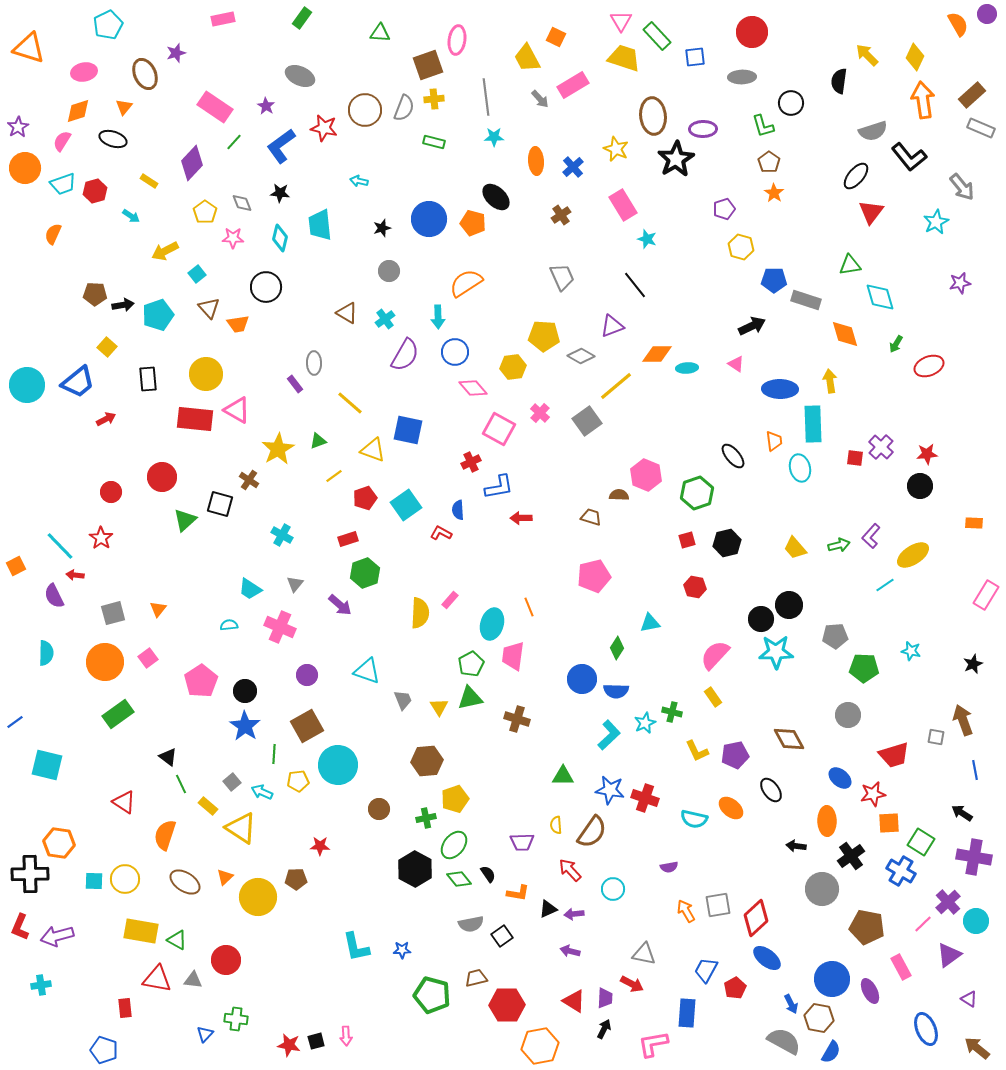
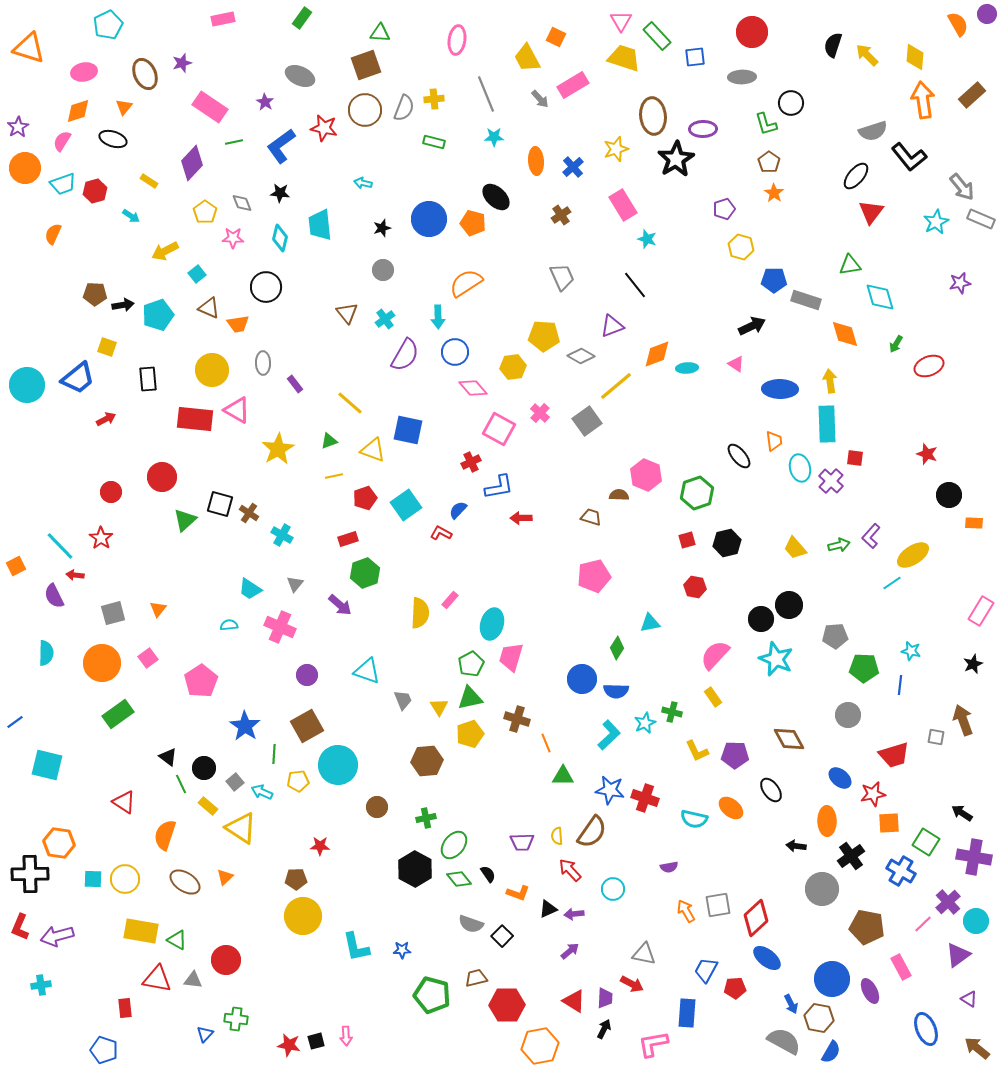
purple star at (176, 53): moved 6 px right, 10 px down
yellow diamond at (915, 57): rotated 20 degrees counterclockwise
brown square at (428, 65): moved 62 px left
black semicircle at (839, 81): moved 6 px left, 36 px up; rotated 10 degrees clockwise
gray line at (486, 97): moved 3 px up; rotated 15 degrees counterclockwise
purple star at (266, 106): moved 1 px left, 4 px up
pink rectangle at (215, 107): moved 5 px left
green L-shape at (763, 126): moved 3 px right, 2 px up
gray rectangle at (981, 128): moved 91 px down
green line at (234, 142): rotated 36 degrees clockwise
yellow star at (616, 149): rotated 30 degrees clockwise
cyan arrow at (359, 181): moved 4 px right, 2 px down
gray circle at (389, 271): moved 6 px left, 1 px up
brown triangle at (209, 308): rotated 25 degrees counterclockwise
brown triangle at (347, 313): rotated 20 degrees clockwise
yellow square at (107, 347): rotated 24 degrees counterclockwise
orange diamond at (657, 354): rotated 20 degrees counterclockwise
gray ellipse at (314, 363): moved 51 px left
yellow circle at (206, 374): moved 6 px right, 4 px up
blue trapezoid at (78, 382): moved 4 px up
cyan rectangle at (813, 424): moved 14 px right
green triangle at (318, 441): moved 11 px right
purple cross at (881, 447): moved 50 px left, 34 px down
red star at (927, 454): rotated 25 degrees clockwise
black ellipse at (733, 456): moved 6 px right
yellow line at (334, 476): rotated 24 degrees clockwise
brown cross at (249, 480): moved 33 px down
black circle at (920, 486): moved 29 px right, 9 px down
blue semicircle at (458, 510): rotated 48 degrees clockwise
cyan line at (885, 585): moved 7 px right, 2 px up
pink rectangle at (986, 595): moved 5 px left, 16 px down
orange line at (529, 607): moved 17 px right, 136 px down
cyan star at (776, 652): moved 7 px down; rotated 24 degrees clockwise
pink trapezoid at (513, 656): moved 2 px left, 1 px down; rotated 8 degrees clockwise
orange circle at (105, 662): moved 3 px left, 1 px down
black circle at (245, 691): moved 41 px left, 77 px down
purple pentagon at (735, 755): rotated 12 degrees clockwise
blue line at (975, 770): moved 75 px left, 85 px up; rotated 18 degrees clockwise
gray square at (232, 782): moved 3 px right
yellow pentagon at (455, 799): moved 15 px right, 65 px up
brown circle at (379, 809): moved 2 px left, 2 px up
yellow semicircle at (556, 825): moved 1 px right, 11 px down
green square at (921, 842): moved 5 px right
cyan square at (94, 881): moved 1 px left, 2 px up
orange L-shape at (518, 893): rotated 10 degrees clockwise
yellow circle at (258, 897): moved 45 px right, 19 px down
gray semicircle at (471, 924): rotated 30 degrees clockwise
black square at (502, 936): rotated 10 degrees counterclockwise
purple arrow at (570, 951): rotated 126 degrees clockwise
purple triangle at (949, 955): moved 9 px right
red pentagon at (735, 988): rotated 25 degrees clockwise
